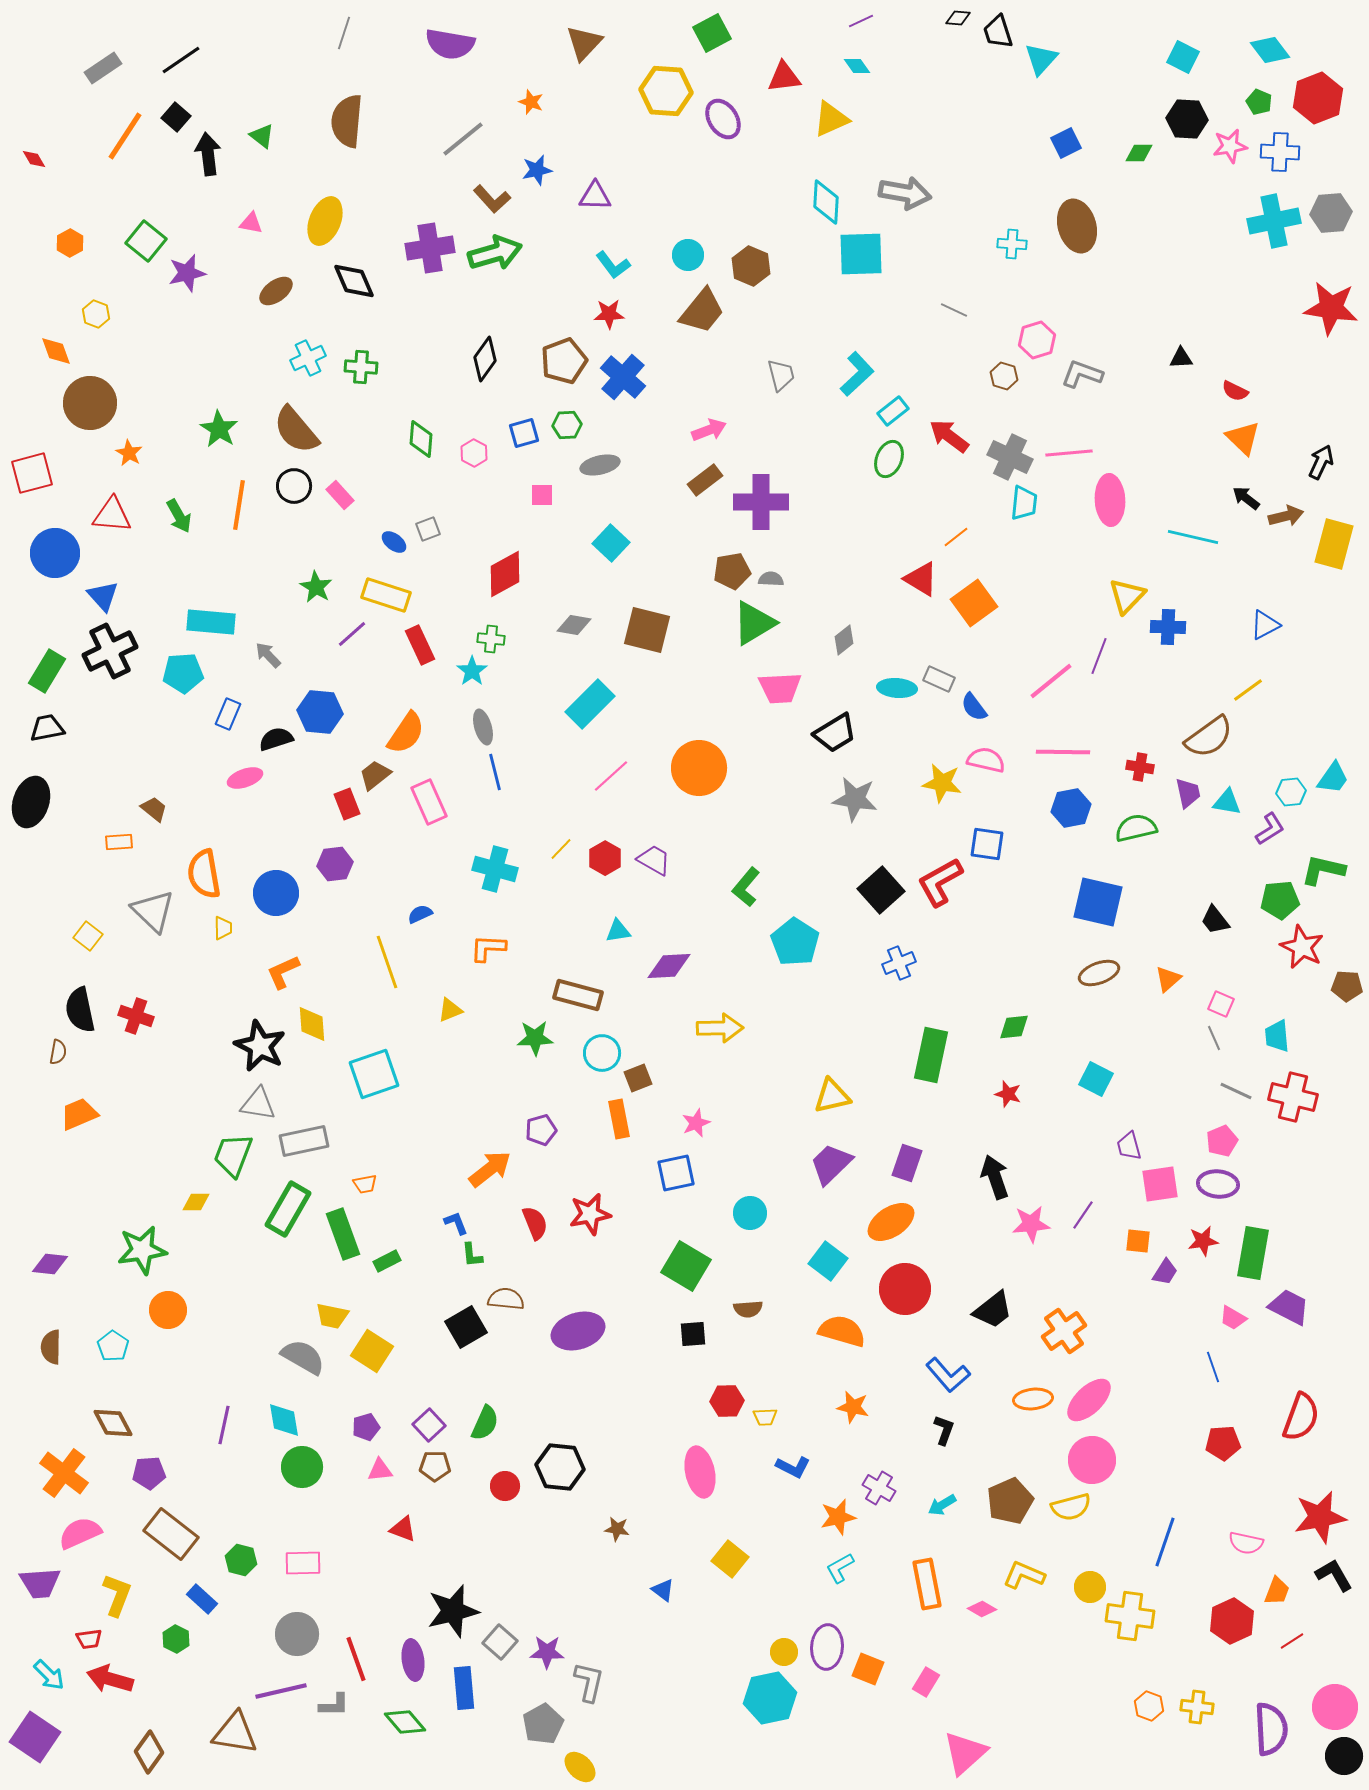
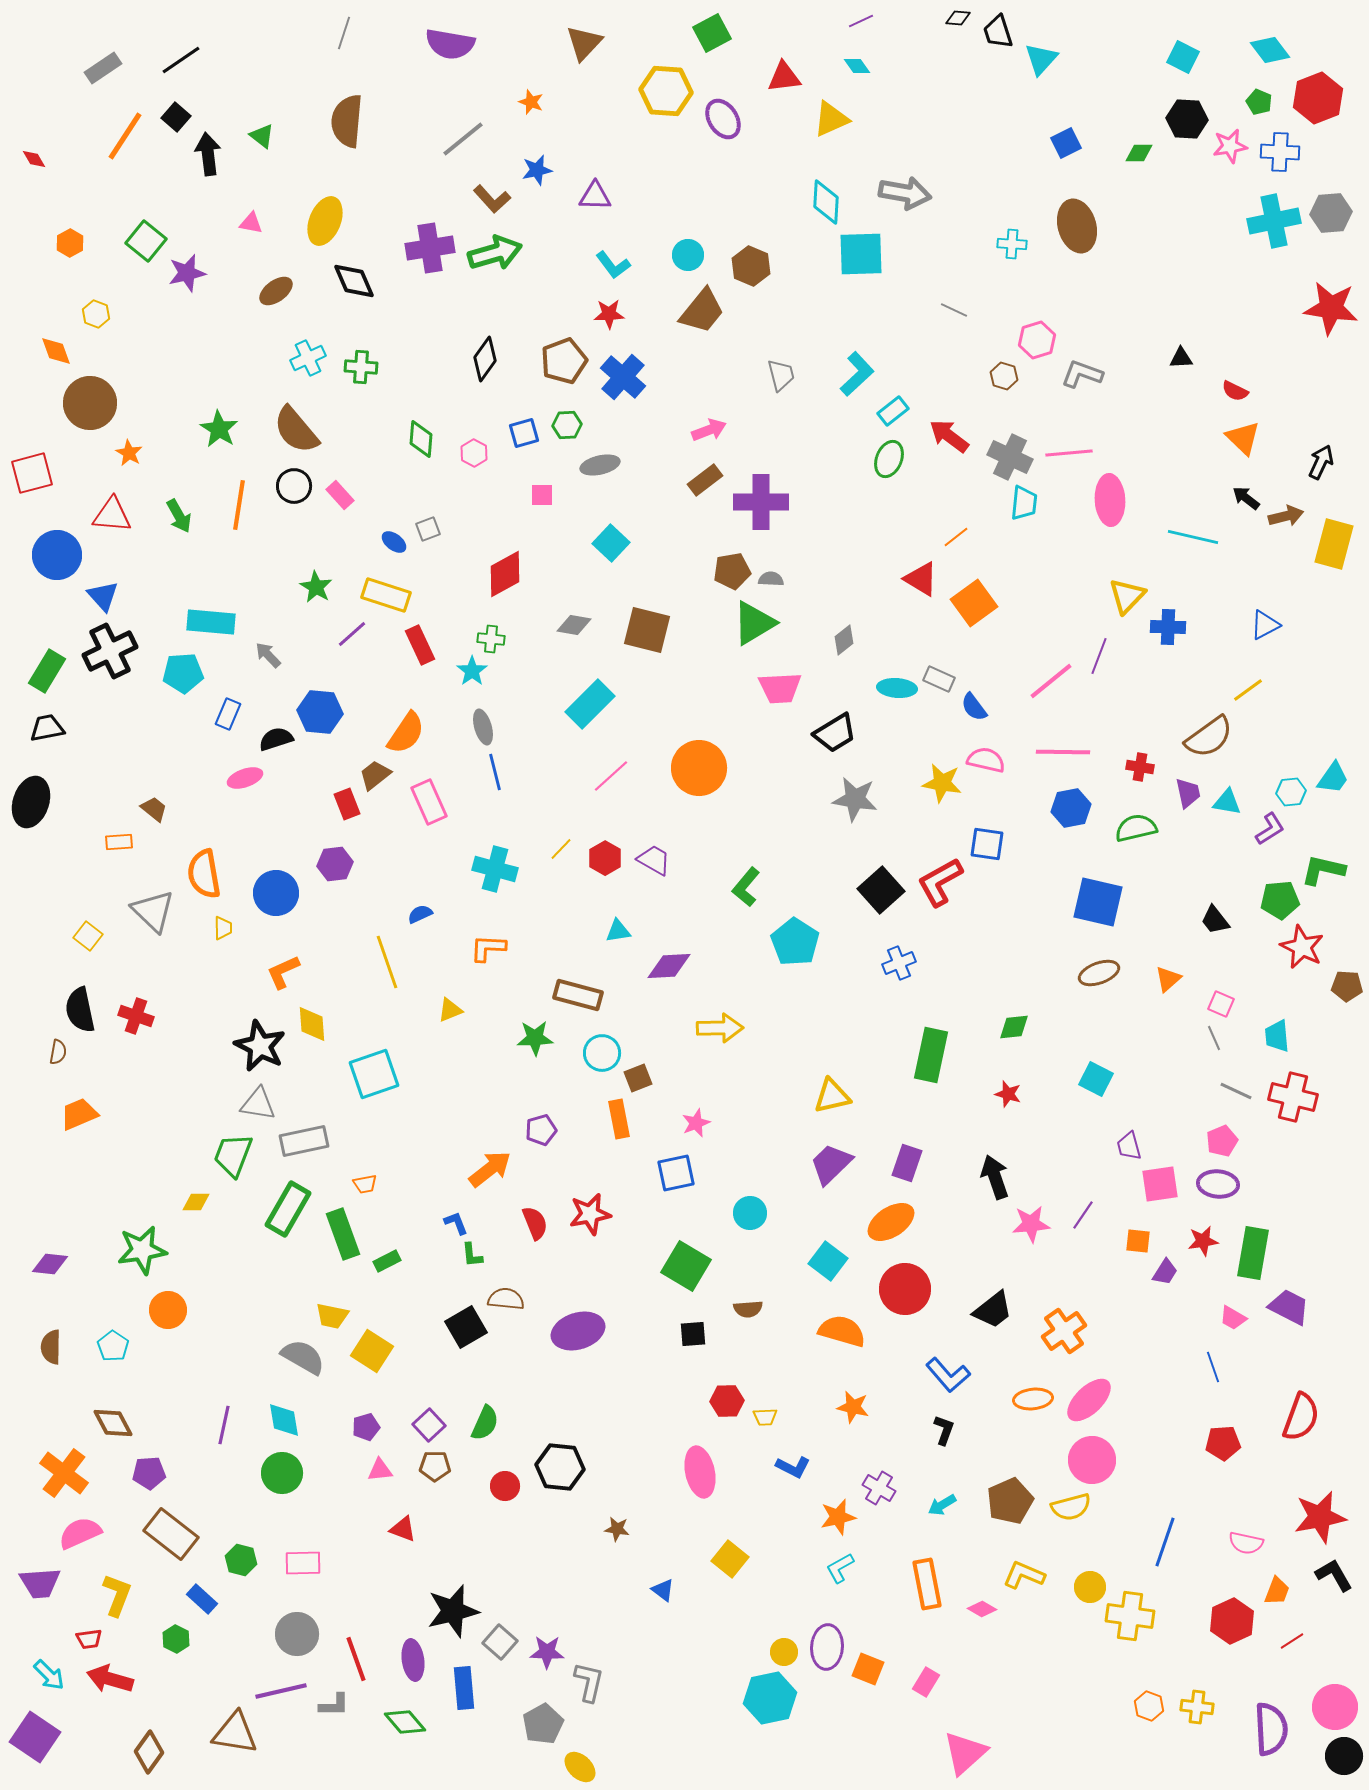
blue circle at (55, 553): moved 2 px right, 2 px down
green circle at (302, 1467): moved 20 px left, 6 px down
